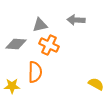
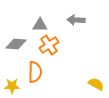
gray triangle: rotated 14 degrees clockwise
orange cross: rotated 30 degrees clockwise
